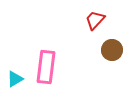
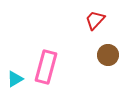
brown circle: moved 4 px left, 5 px down
pink rectangle: rotated 8 degrees clockwise
